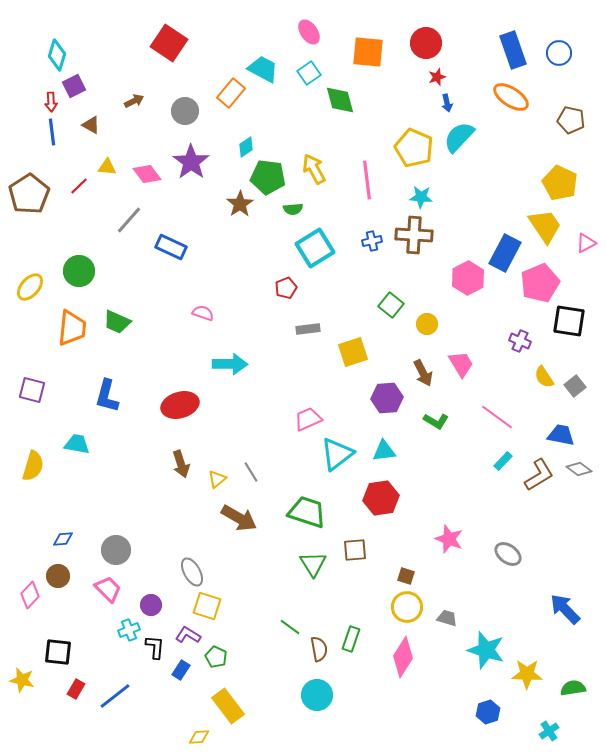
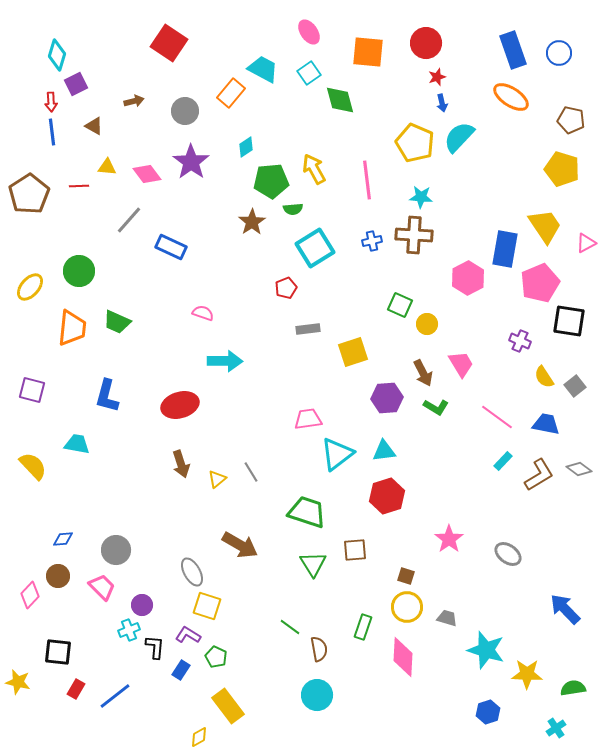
purple square at (74, 86): moved 2 px right, 2 px up
brown arrow at (134, 101): rotated 12 degrees clockwise
blue arrow at (447, 103): moved 5 px left
brown triangle at (91, 125): moved 3 px right, 1 px down
yellow pentagon at (414, 148): moved 1 px right, 5 px up
green pentagon at (268, 177): moved 3 px right, 4 px down; rotated 12 degrees counterclockwise
yellow pentagon at (560, 183): moved 2 px right, 14 px up; rotated 8 degrees counterclockwise
red line at (79, 186): rotated 42 degrees clockwise
brown star at (240, 204): moved 12 px right, 18 px down
blue rectangle at (505, 253): moved 4 px up; rotated 18 degrees counterclockwise
green square at (391, 305): moved 9 px right; rotated 15 degrees counterclockwise
cyan arrow at (230, 364): moved 5 px left, 3 px up
pink trapezoid at (308, 419): rotated 16 degrees clockwise
green L-shape at (436, 421): moved 14 px up
blue trapezoid at (561, 435): moved 15 px left, 11 px up
yellow semicircle at (33, 466): rotated 60 degrees counterclockwise
red hexagon at (381, 498): moved 6 px right, 2 px up; rotated 8 degrees counterclockwise
brown arrow at (239, 518): moved 1 px right, 27 px down
pink star at (449, 539): rotated 16 degrees clockwise
pink trapezoid at (108, 589): moved 6 px left, 2 px up
purple circle at (151, 605): moved 9 px left
green rectangle at (351, 639): moved 12 px right, 12 px up
pink diamond at (403, 657): rotated 30 degrees counterclockwise
yellow star at (22, 680): moved 4 px left, 2 px down
cyan cross at (549, 731): moved 7 px right, 3 px up
yellow diamond at (199, 737): rotated 25 degrees counterclockwise
